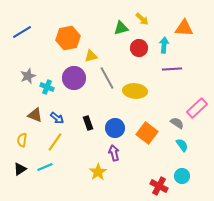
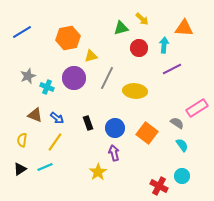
purple line: rotated 24 degrees counterclockwise
gray line: rotated 55 degrees clockwise
pink rectangle: rotated 10 degrees clockwise
